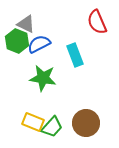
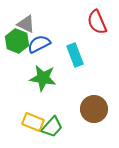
brown circle: moved 8 px right, 14 px up
